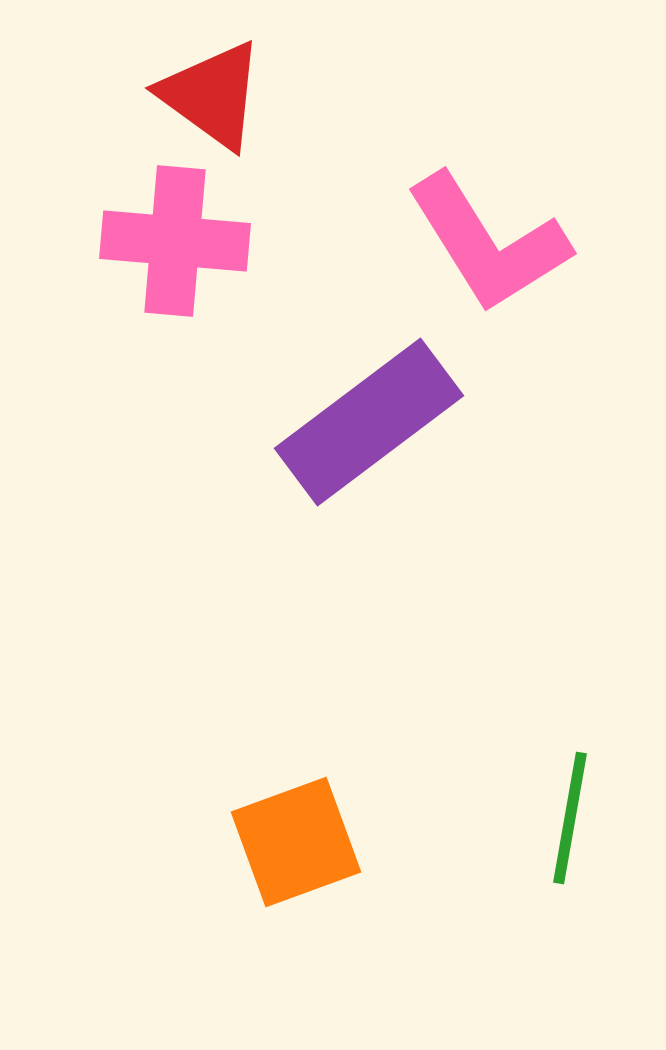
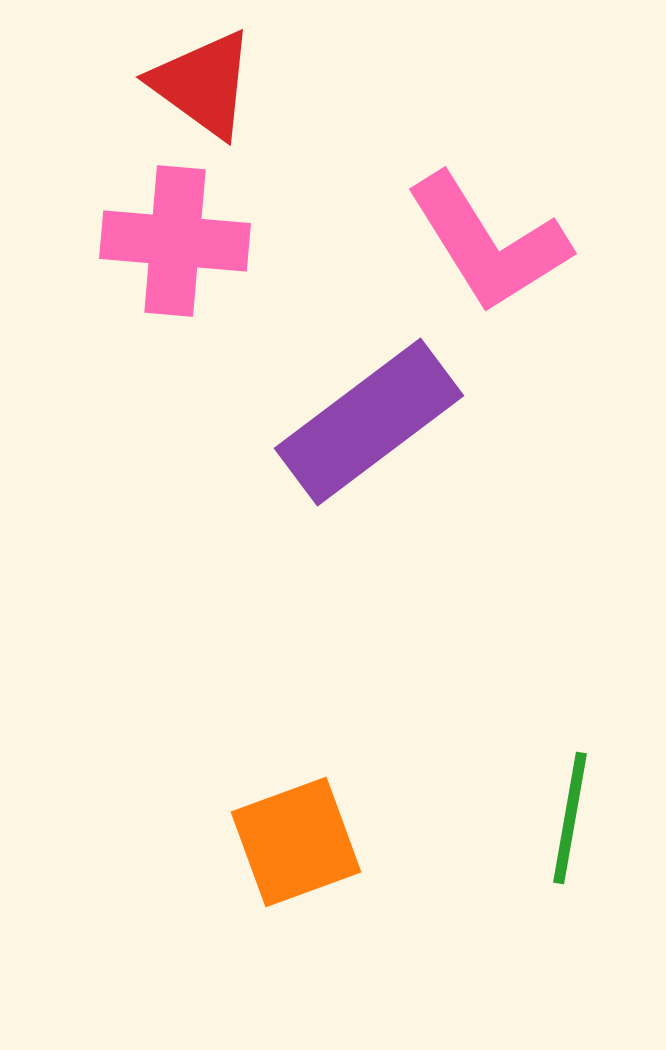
red triangle: moved 9 px left, 11 px up
